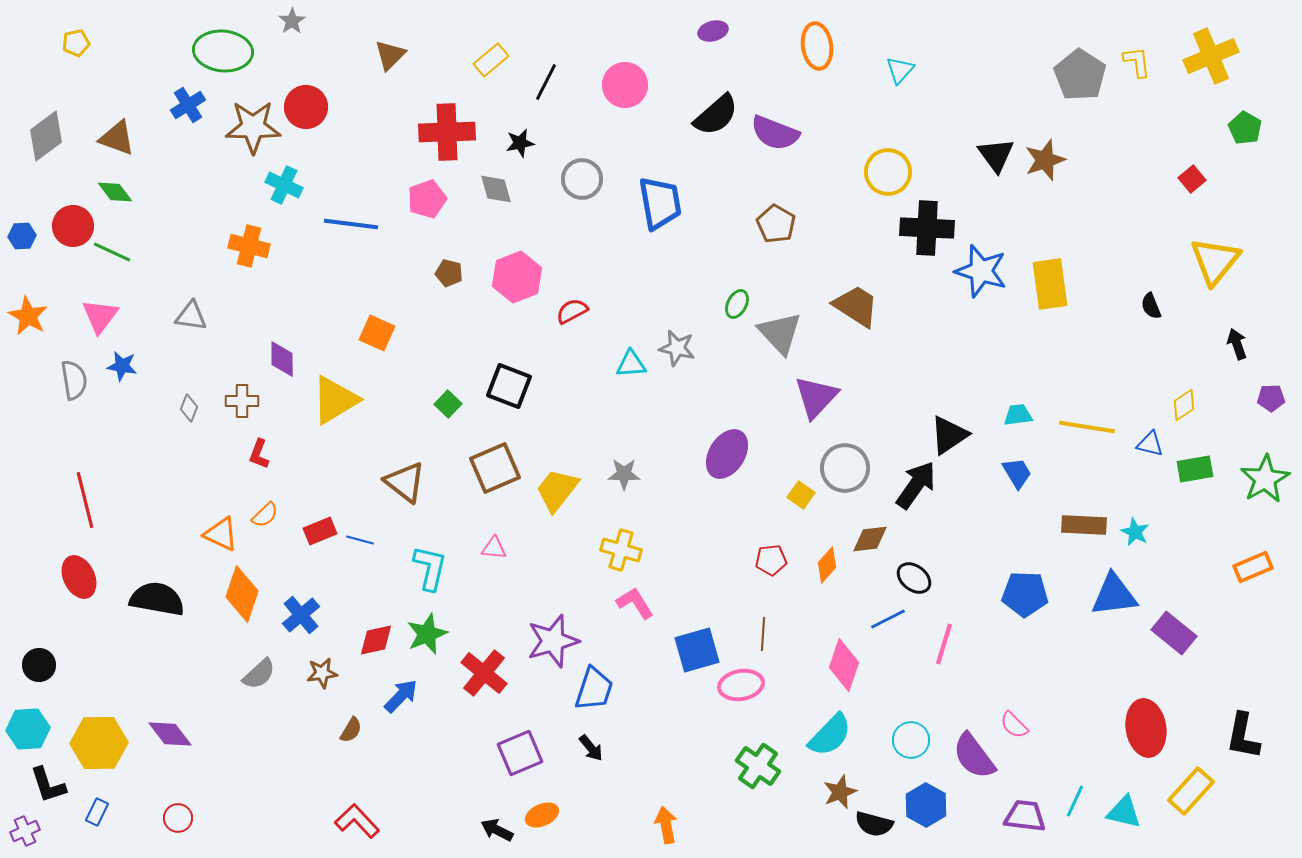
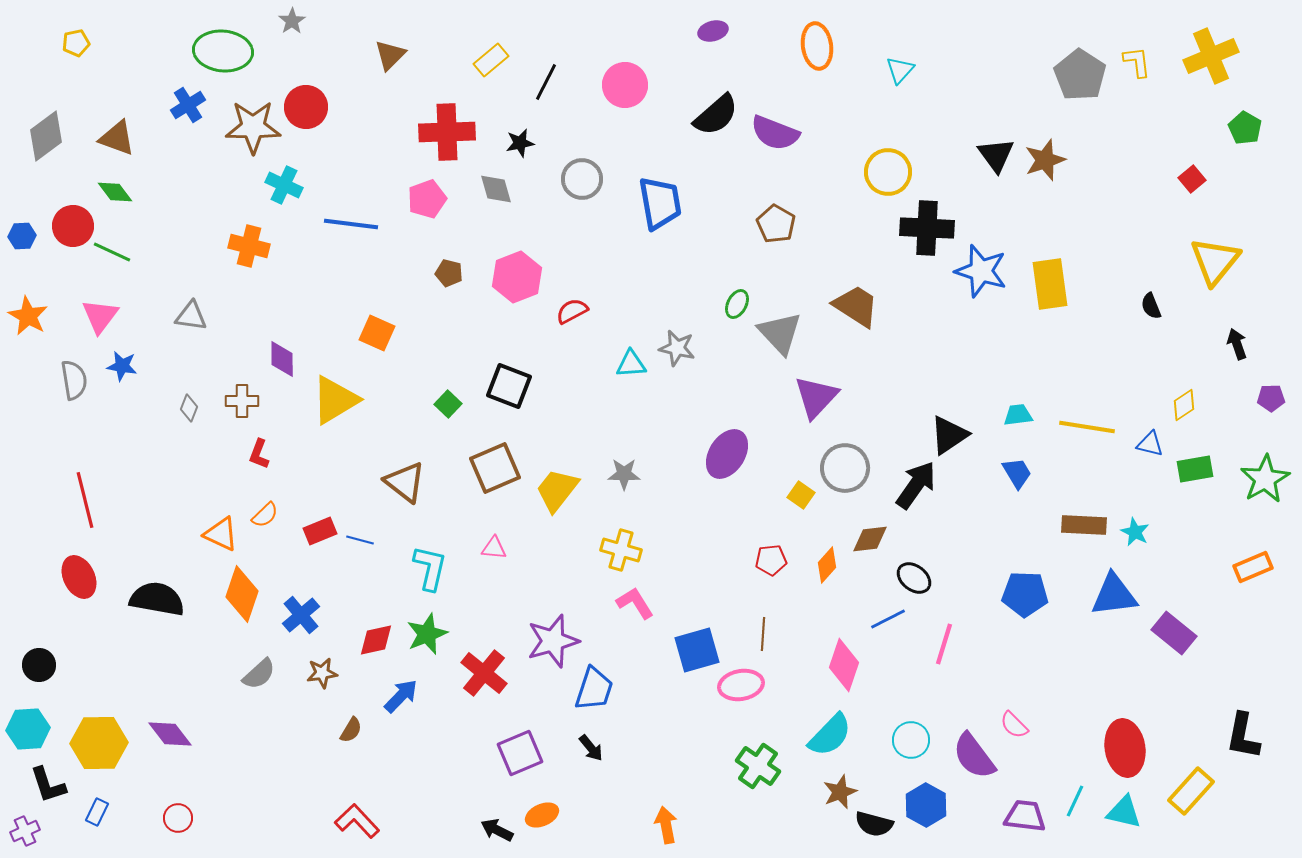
red ellipse at (1146, 728): moved 21 px left, 20 px down
